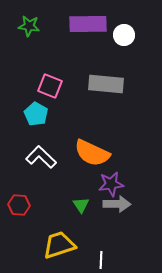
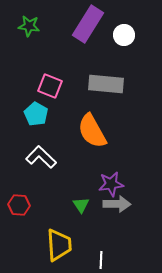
purple rectangle: rotated 57 degrees counterclockwise
orange semicircle: moved 22 px up; rotated 36 degrees clockwise
yellow trapezoid: rotated 104 degrees clockwise
